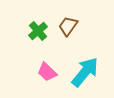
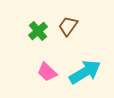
cyan arrow: rotated 20 degrees clockwise
